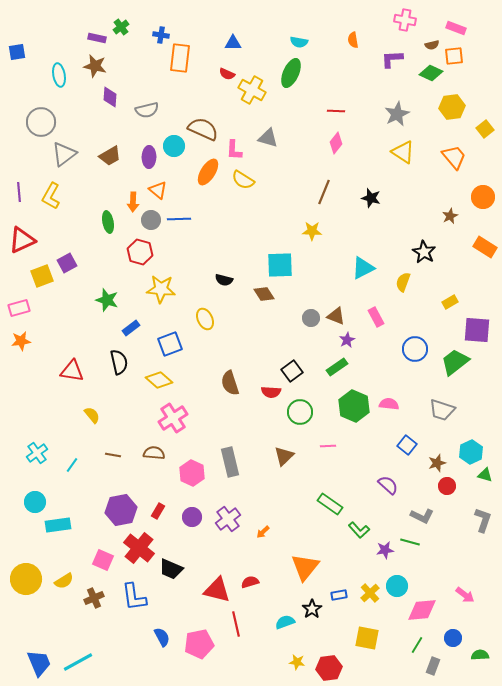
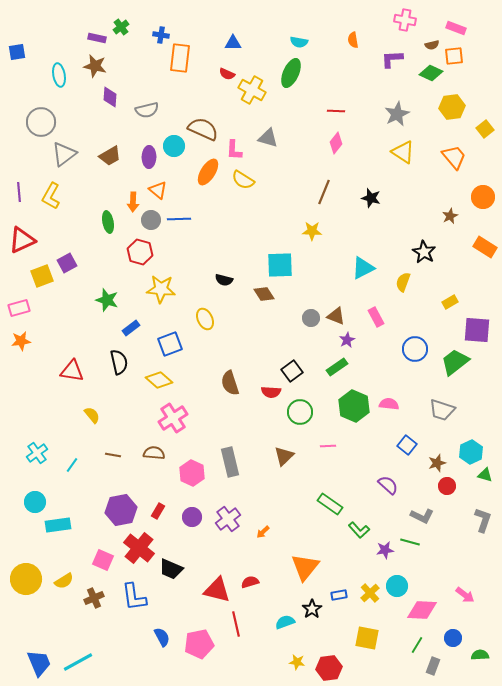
pink diamond at (422, 610): rotated 8 degrees clockwise
